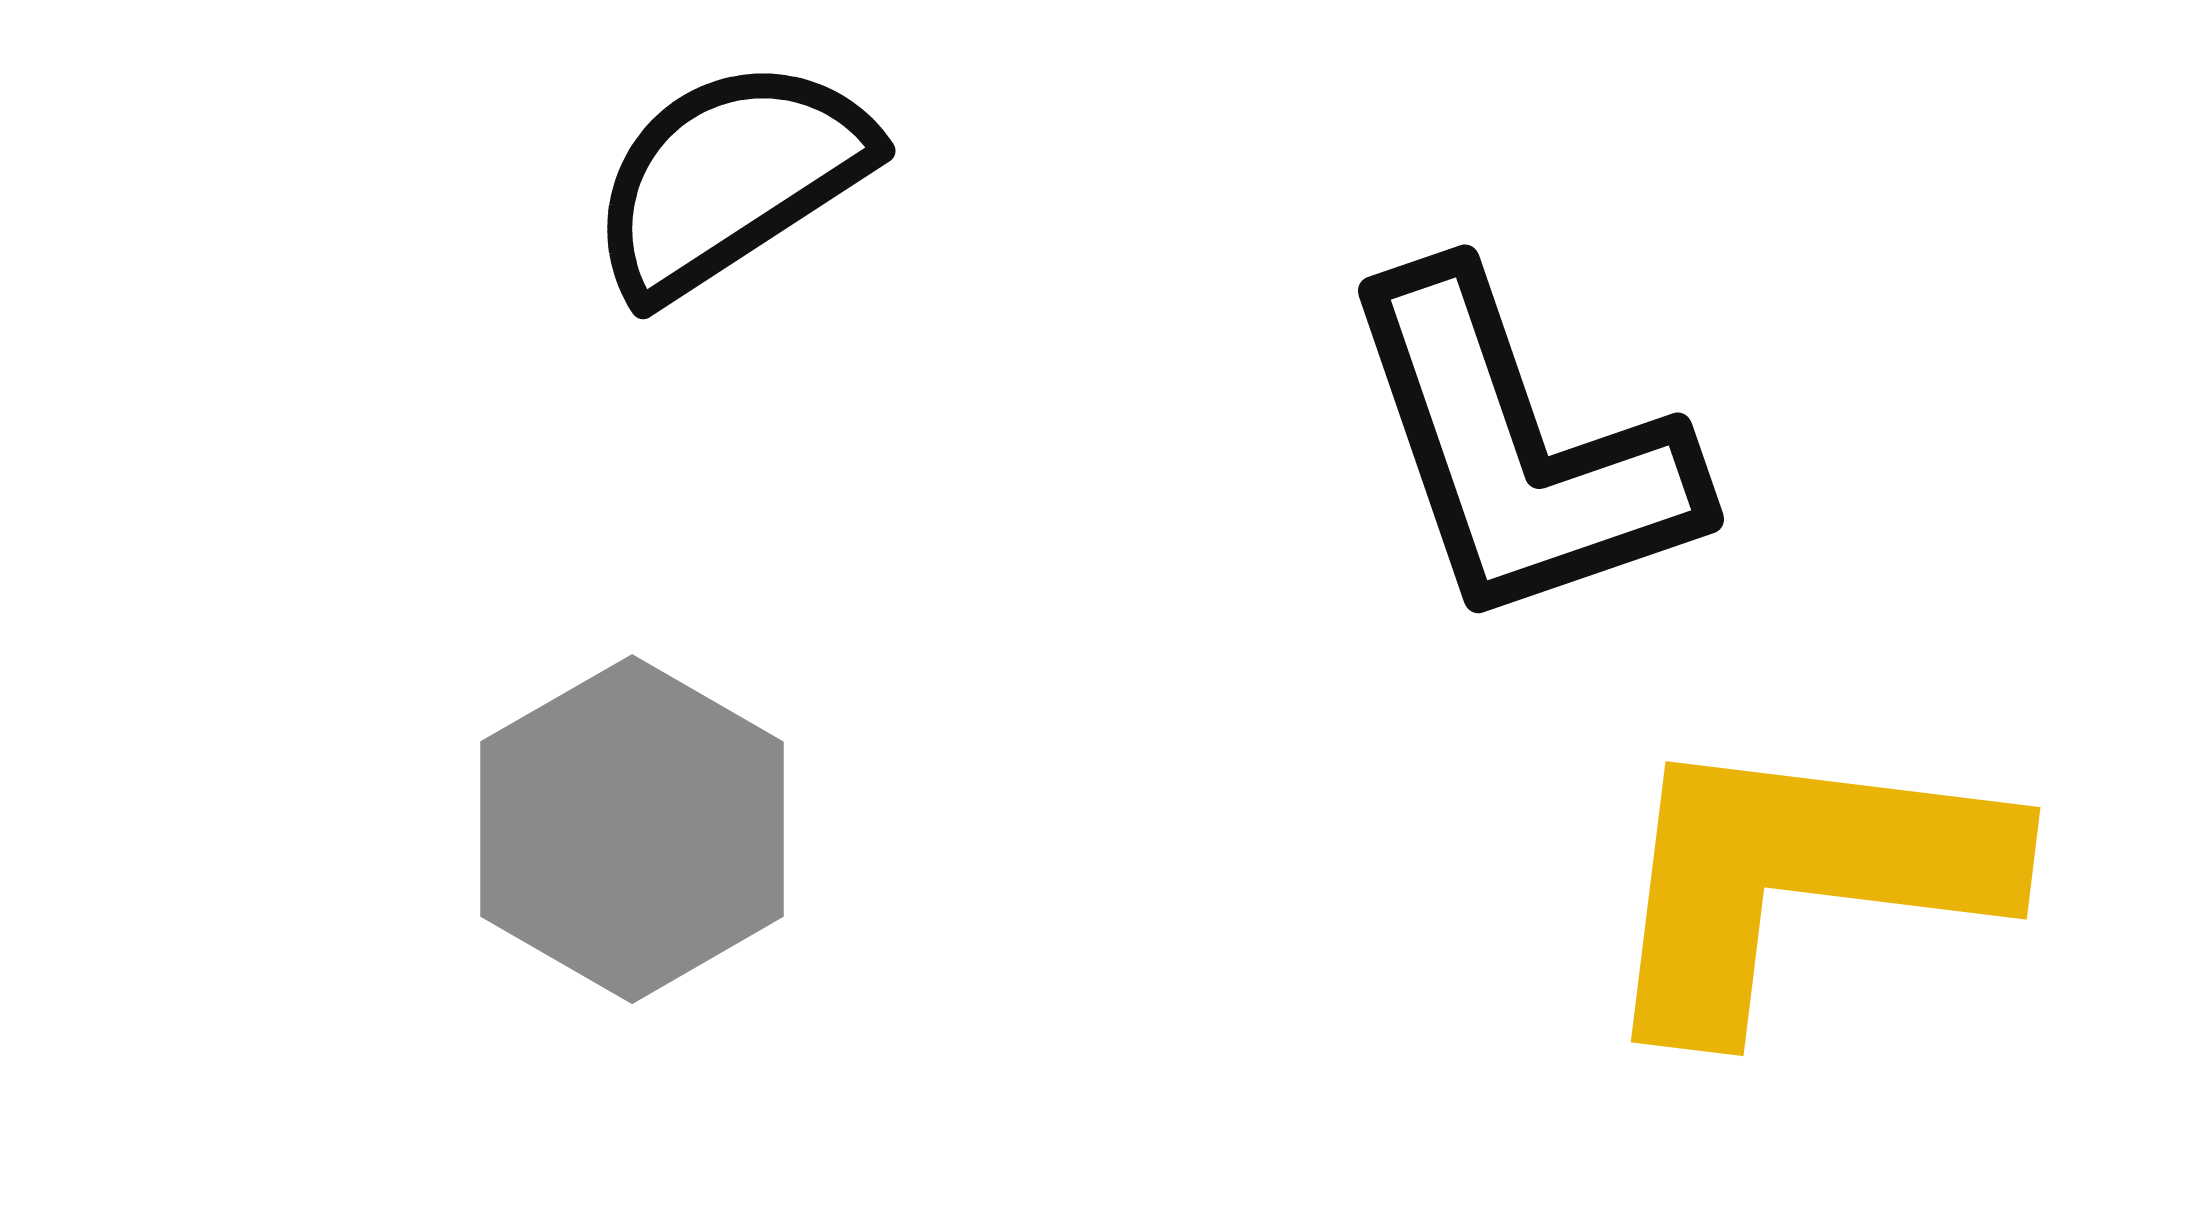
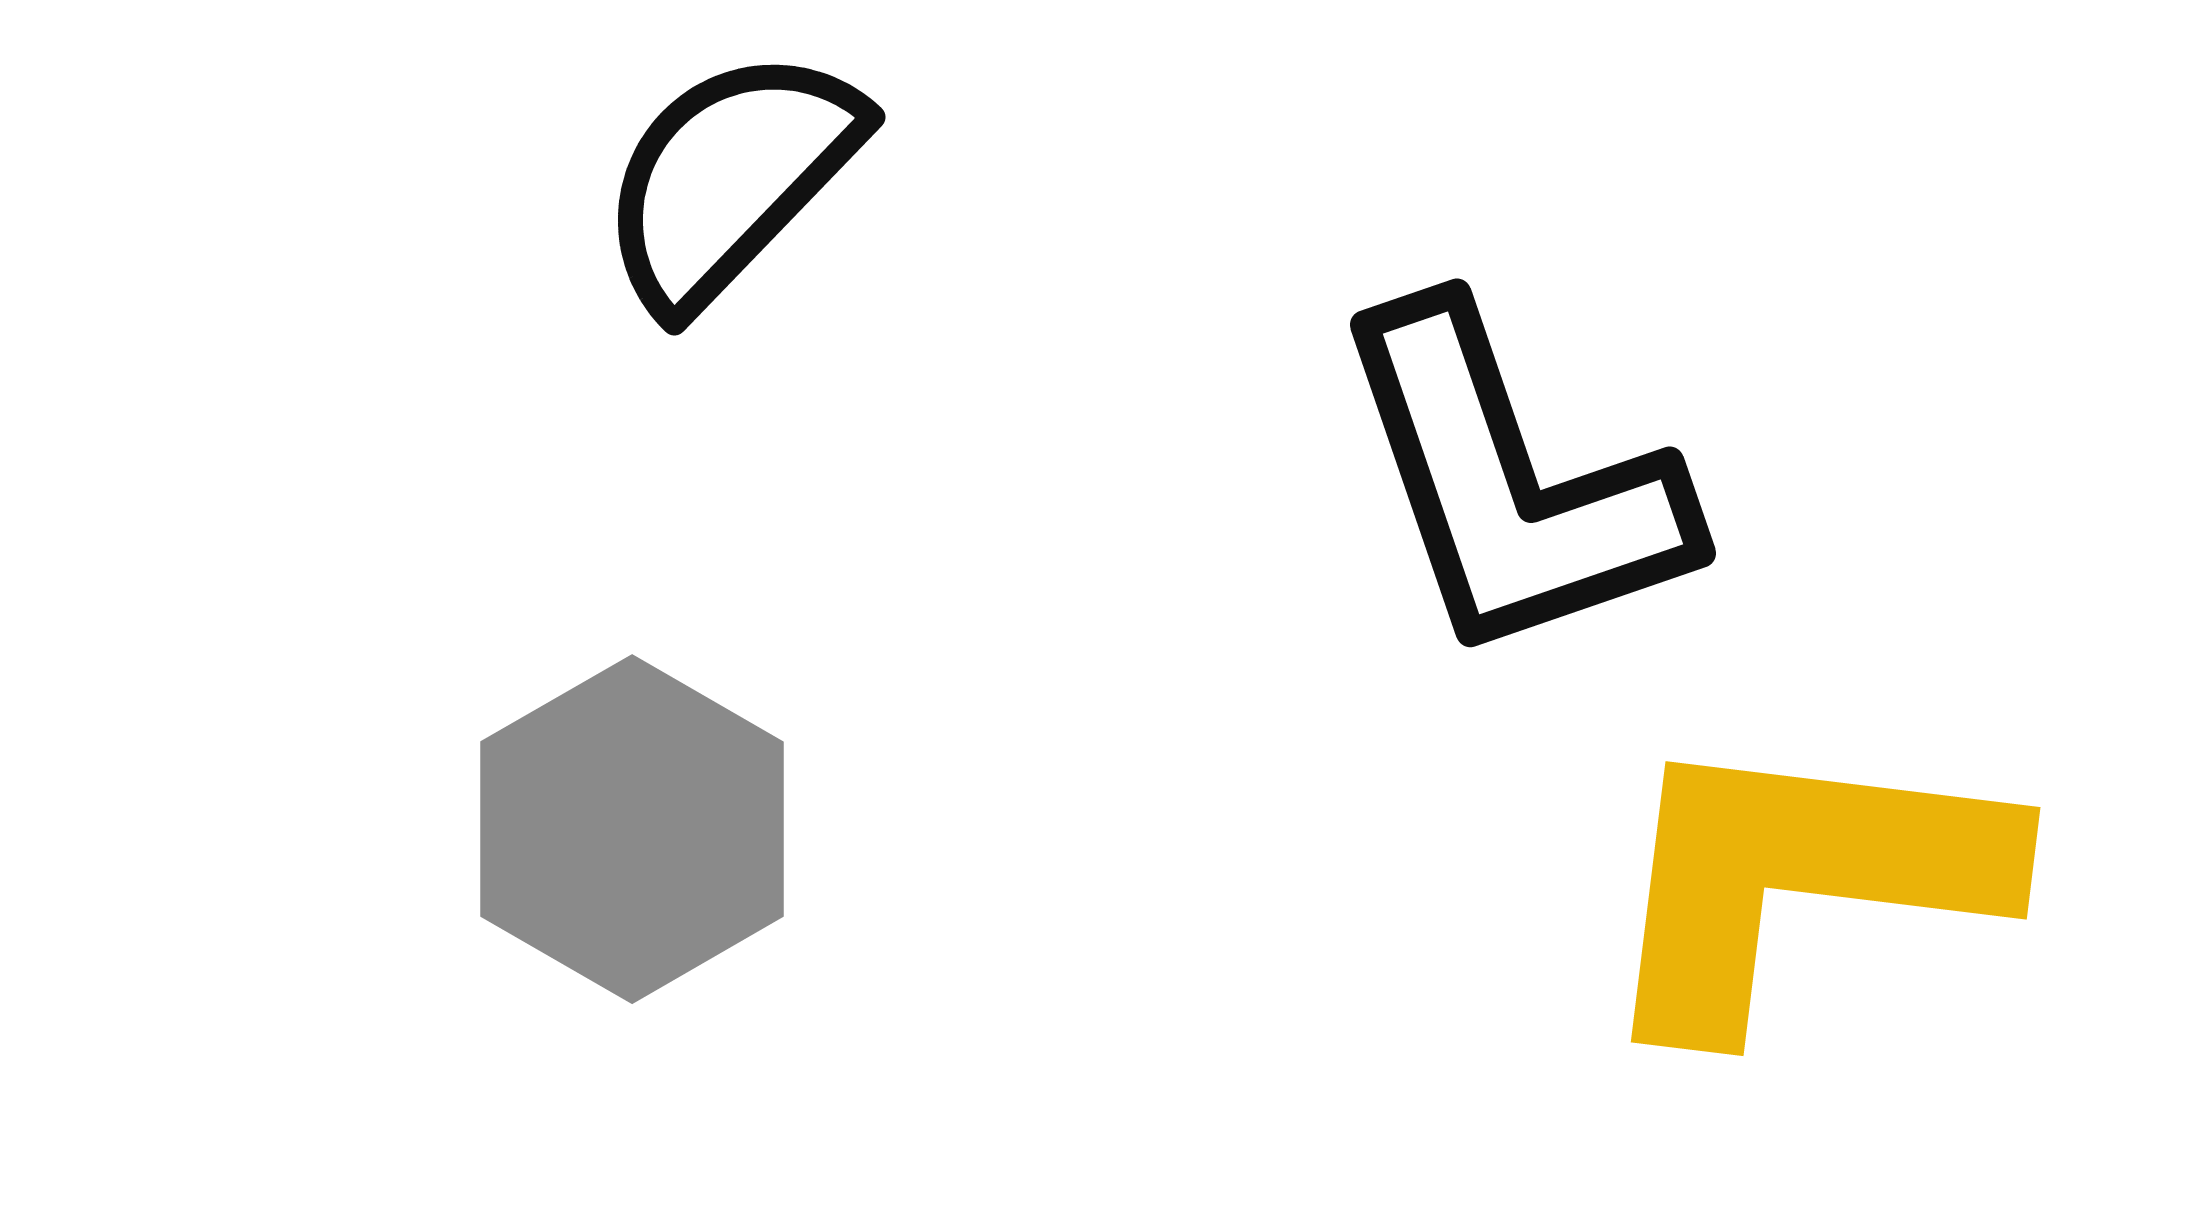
black semicircle: rotated 13 degrees counterclockwise
black L-shape: moved 8 px left, 34 px down
